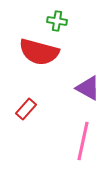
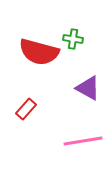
green cross: moved 16 px right, 18 px down
pink line: rotated 69 degrees clockwise
